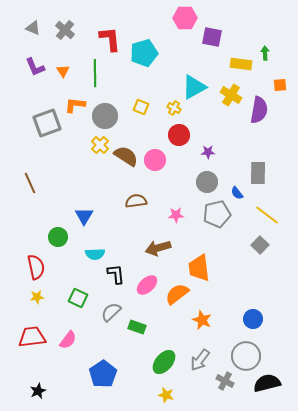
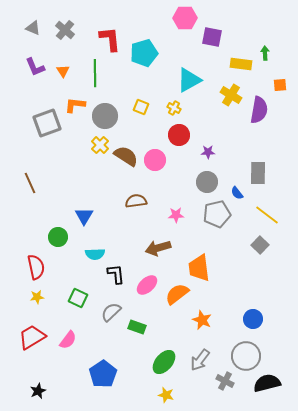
cyan triangle at (194, 87): moved 5 px left, 7 px up
red trapezoid at (32, 337): rotated 24 degrees counterclockwise
